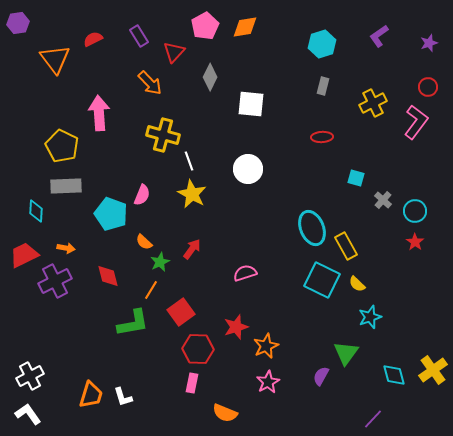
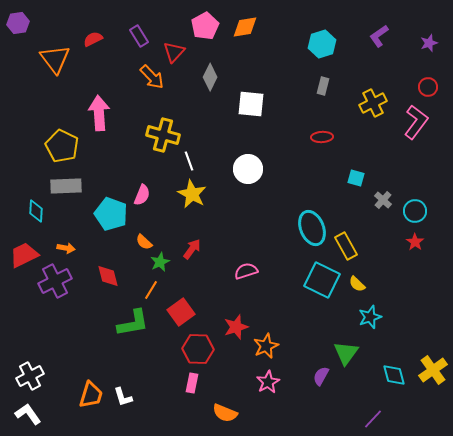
orange arrow at (150, 83): moved 2 px right, 6 px up
pink semicircle at (245, 273): moved 1 px right, 2 px up
